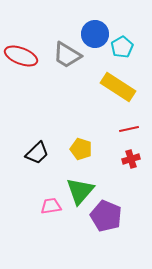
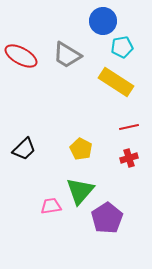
blue circle: moved 8 px right, 13 px up
cyan pentagon: rotated 20 degrees clockwise
red ellipse: rotated 8 degrees clockwise
yellow rectangle: moved 2 px left, 5 px up
red line: moved 2 px up
yellow pentagon: rotated 10 degrees clockwise
black trapezoid: moved 13 px left, 4 px up
red cross: moved 2 px left, 1 px up
purple pentagon: moved 1 px right, 2 px down; rotated 16 degrees clockwise
